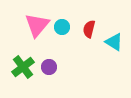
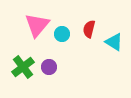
cyan circle: moved 7 px down
